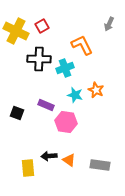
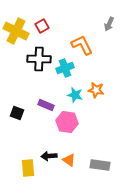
orange star: rotated 14 degrees counterclockwise
pink hexagon: moved 1 px right
